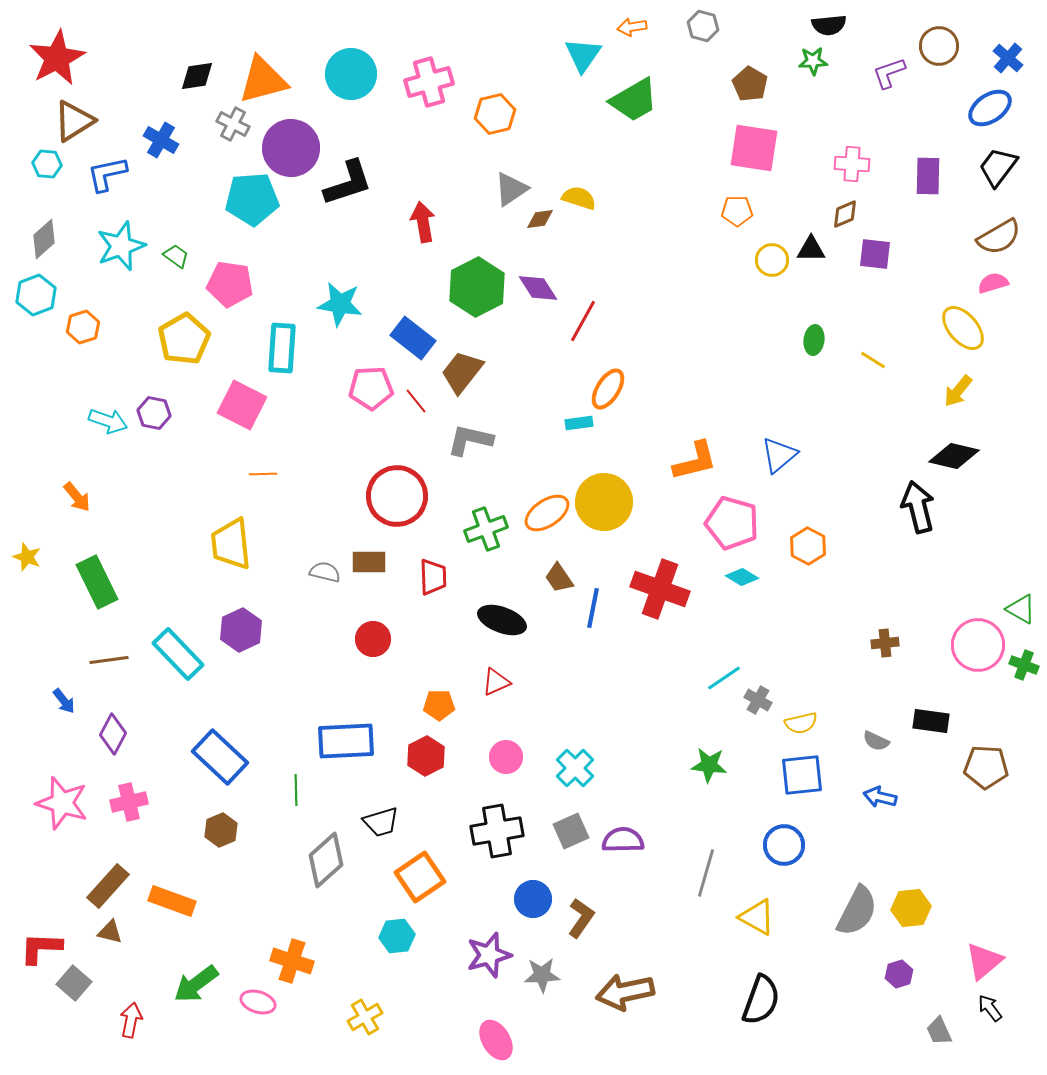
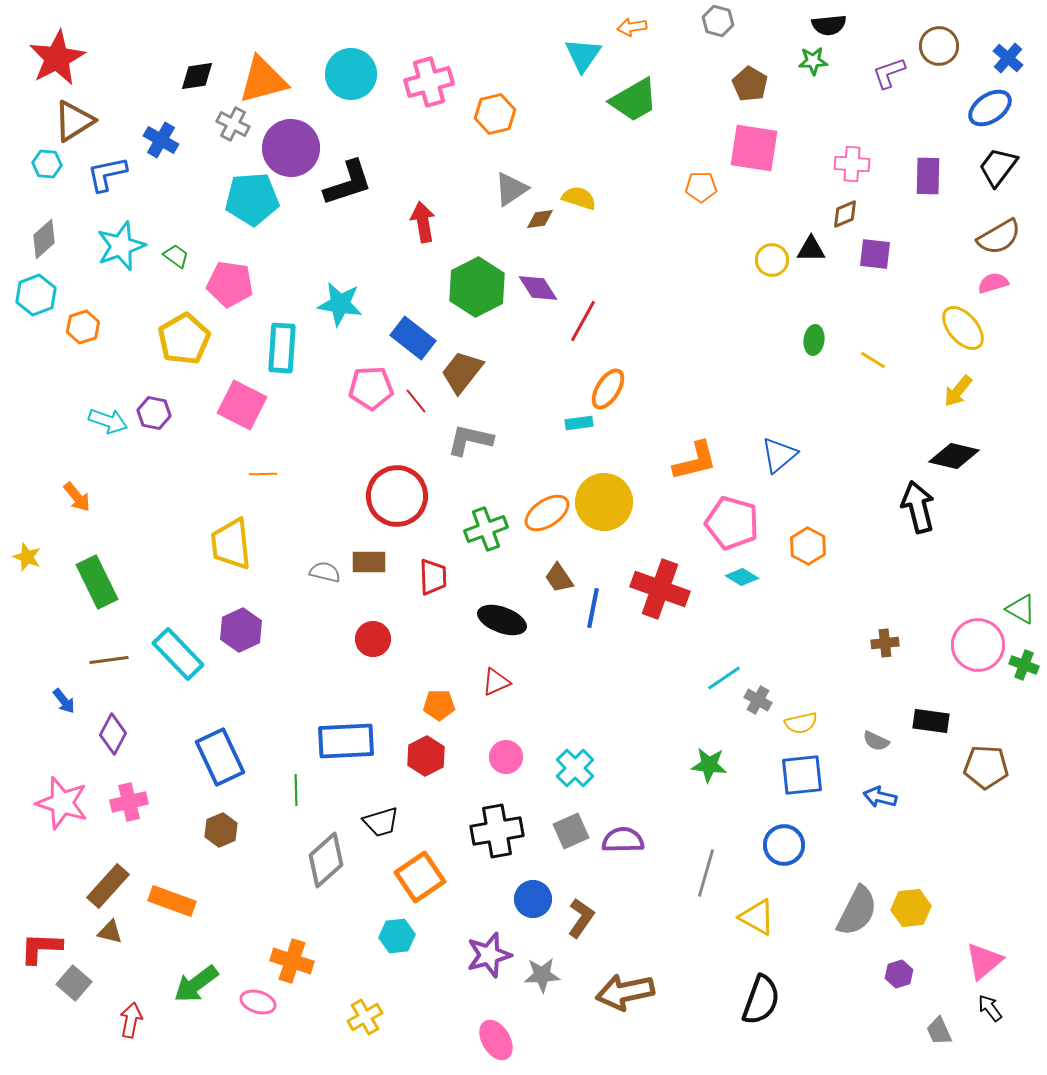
gray hexagon at (703, 26): moved 15 px right, 5 px up
orange pentagon at (737, 211): moved 36 px left, 24 px up
blue rectangle at (220, 757): rotated 22 degrees clockwise
